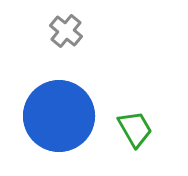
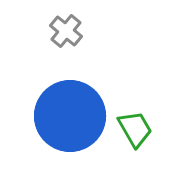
blue circle: moved 11 px right
